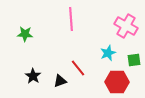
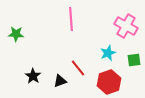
green star: moved 9 px left
red hexagon: moved 8 px left; rotated 20 degrees counterclockwise
